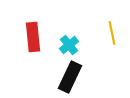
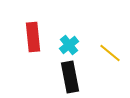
yellow line: moved 2 px left, 20 px down; rotated 40 degrees counterclockwise
black rectangle: rotated 36 degrees counterclockwise
